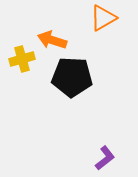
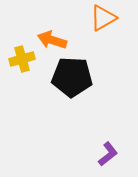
purple L-shape: moved 3 px right, 4 px up
